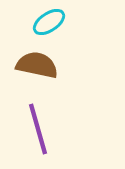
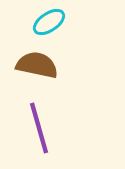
purple line: moved 1 px right, 1 px up
